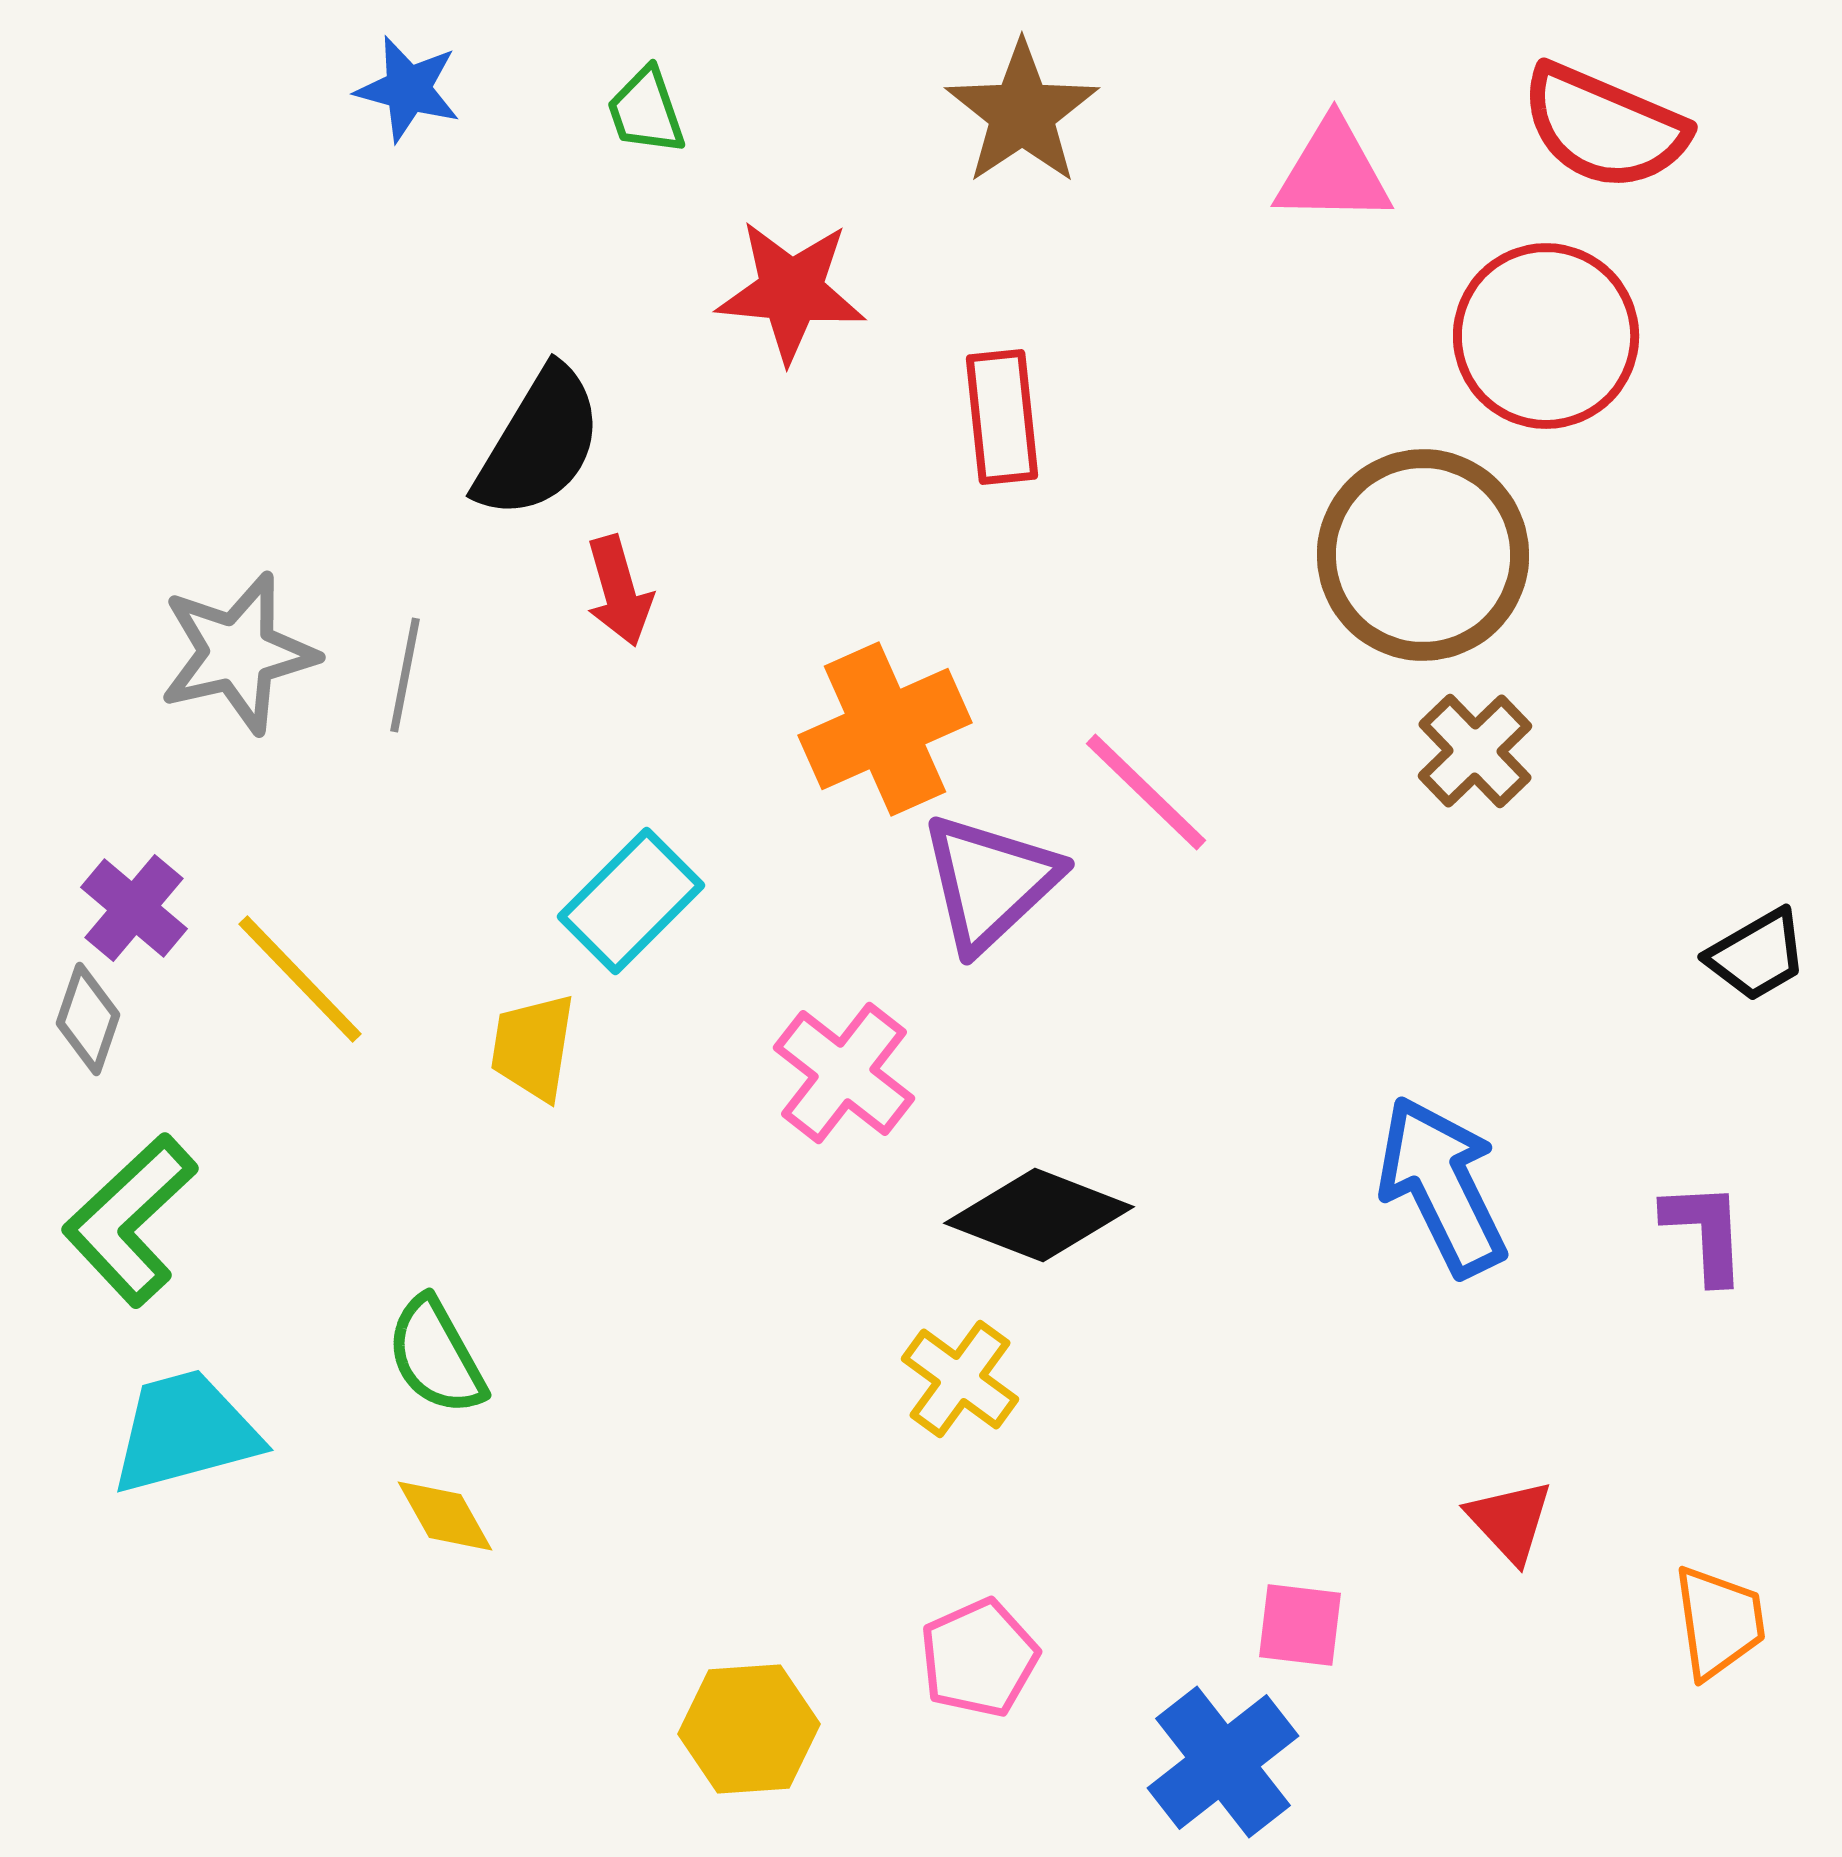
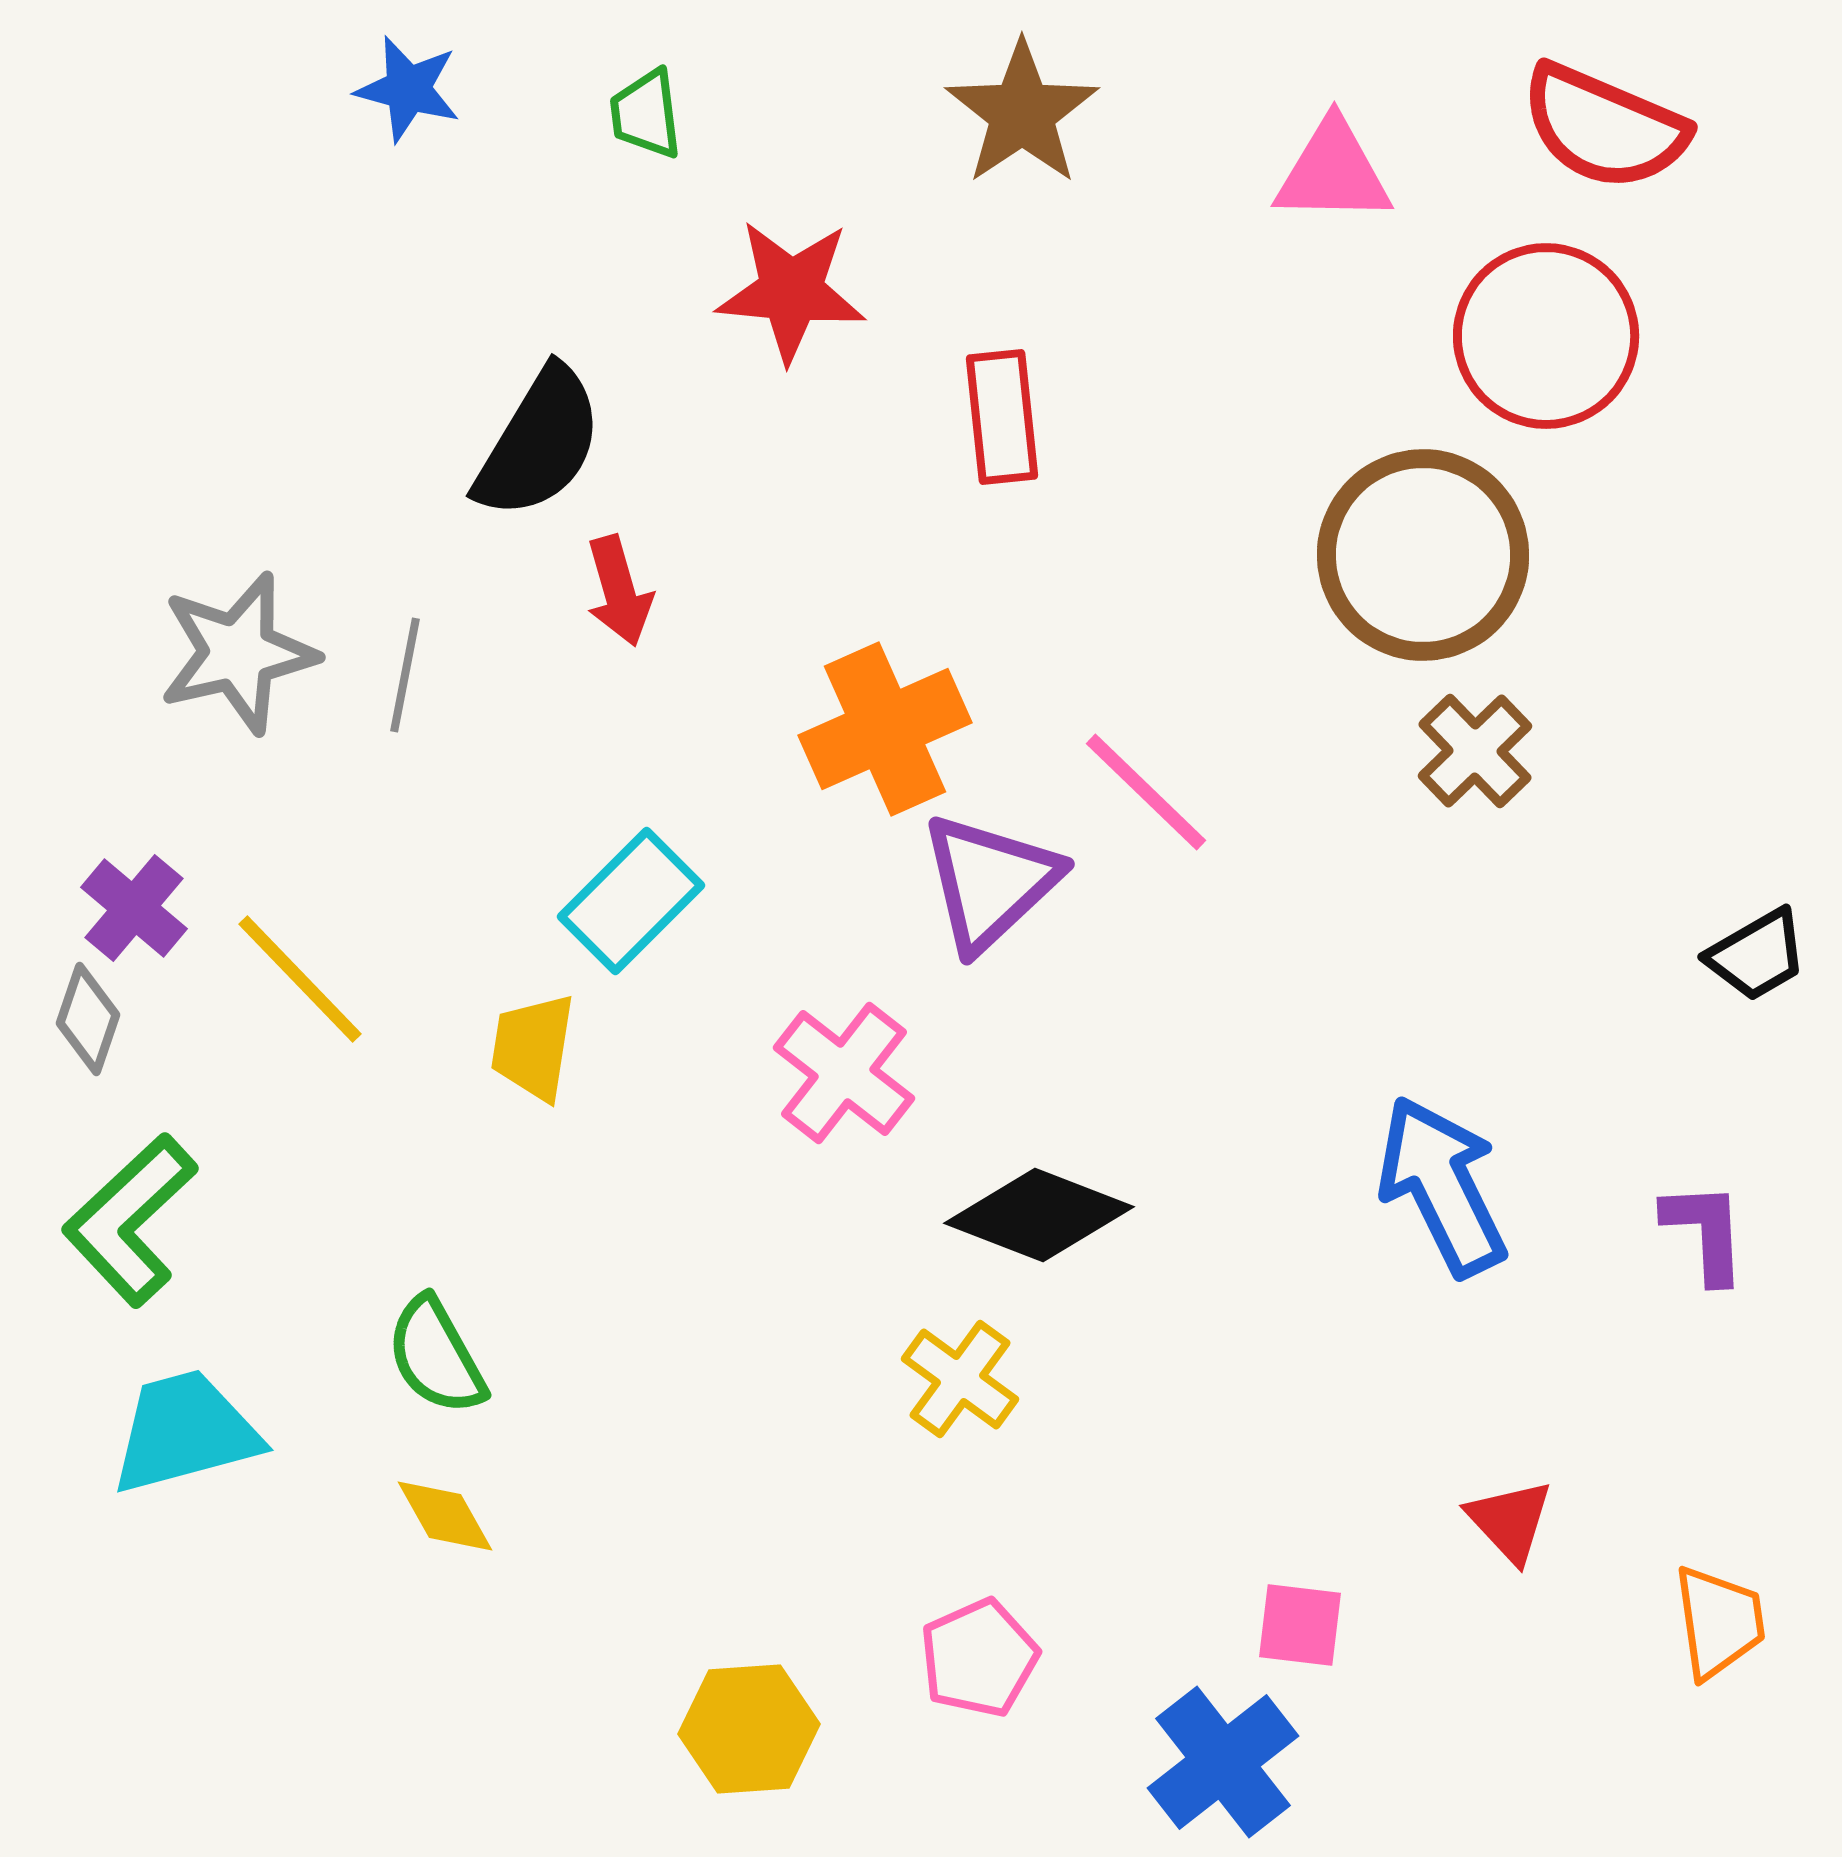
green trapezoid: moved 3 px down; rotated 12 degrees clockwise
